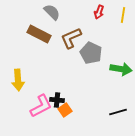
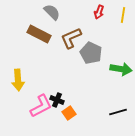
black cross: rotated 16 degrees clockwise
orange square: moved 4 px right, 3 px down
